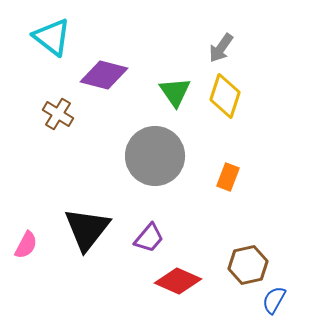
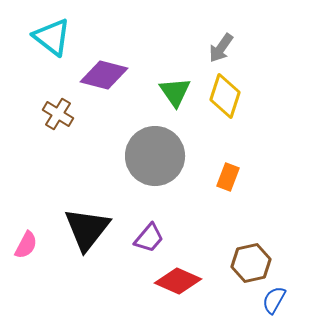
brown hexagon: moved 3 px right, 2 px up
